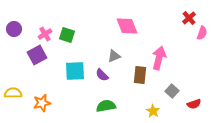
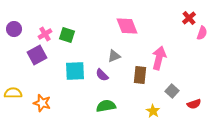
orange star: rotated 30 degrees clockwise
